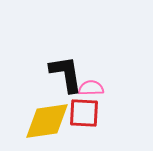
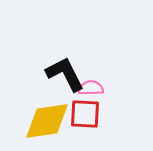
black L-shape: moved 1 px left; rotated 18 degrees counterclockwise
red square: moved 1 px right, 1 px down
